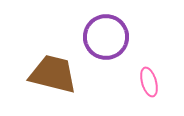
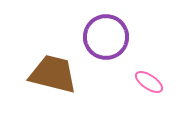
pink ellipse: rotated 40 degrees counterclockwise
